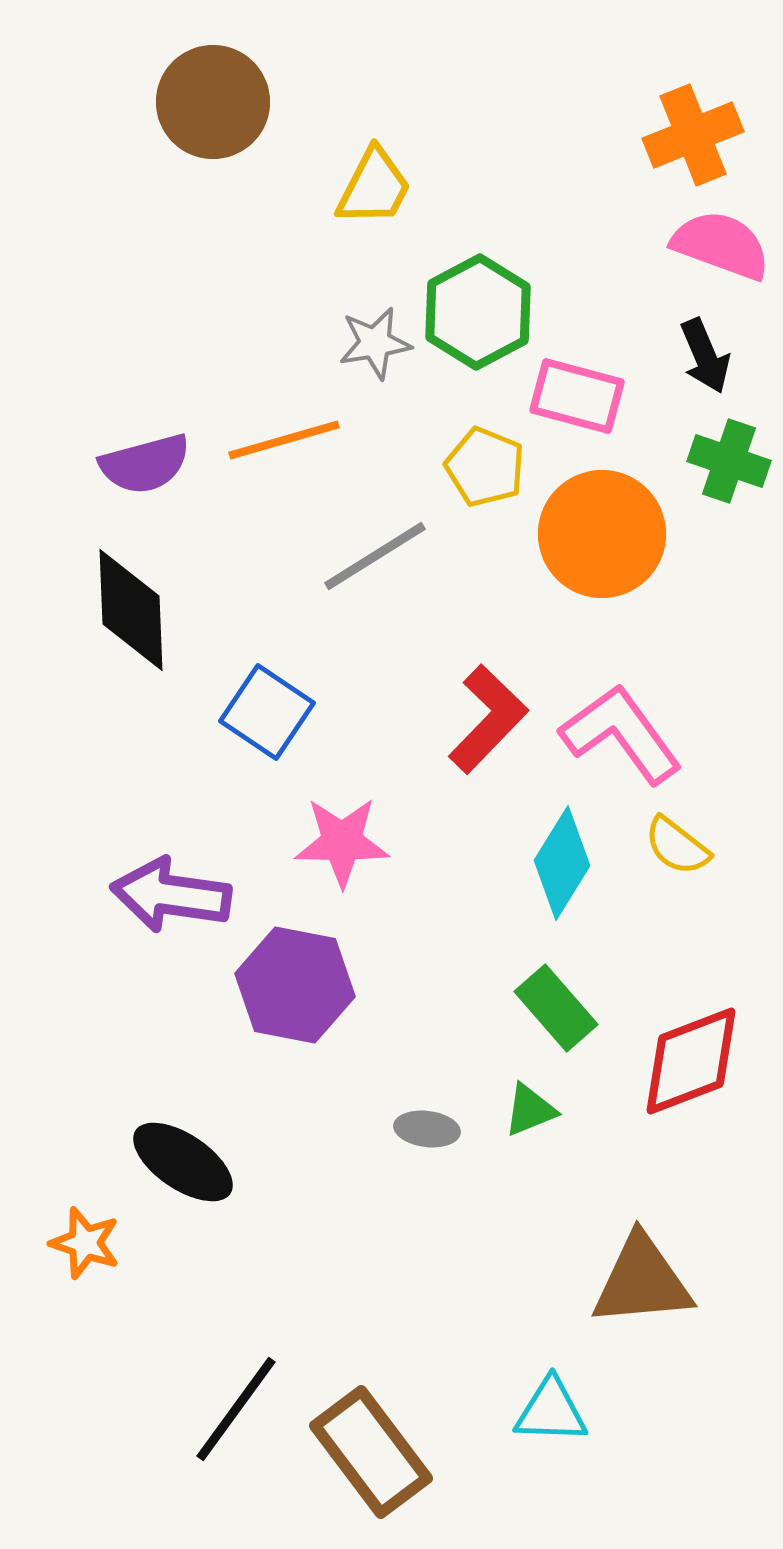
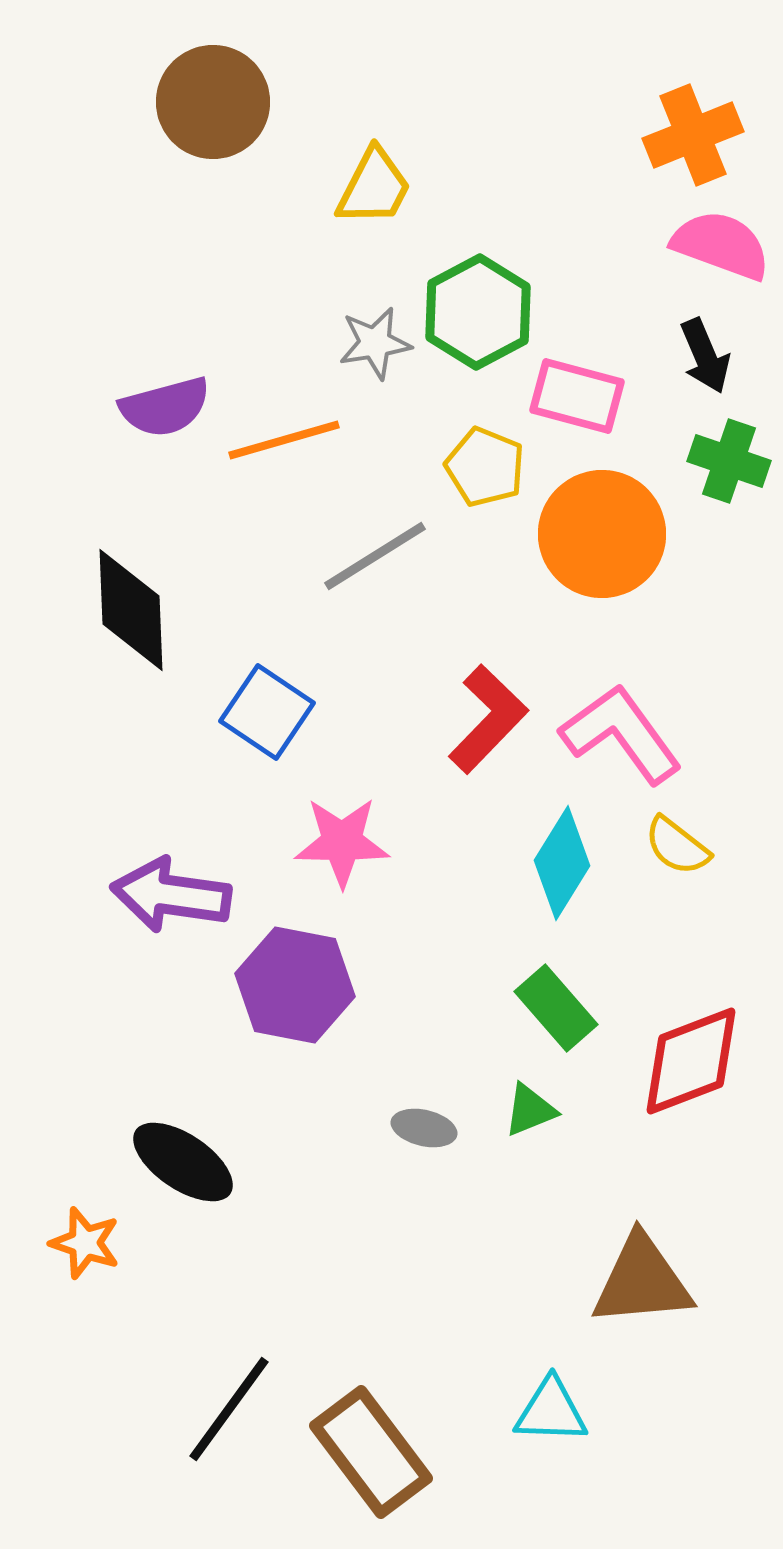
purple semicircle: moved 20 px right, 57 px up
gray ellipse: moved 3 px left, 1 px up; rotated 6 degrees clockwise
black line: moved 7 px left
